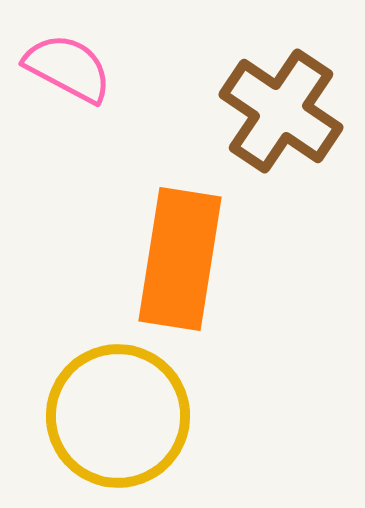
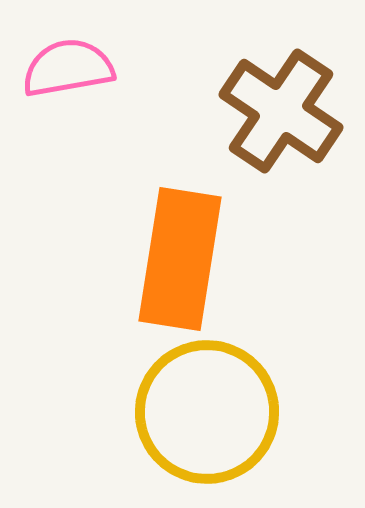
pink semicircle: rotated 38 degrees counterclockwise
yellow circle: moved 89 px right, 4 px up
